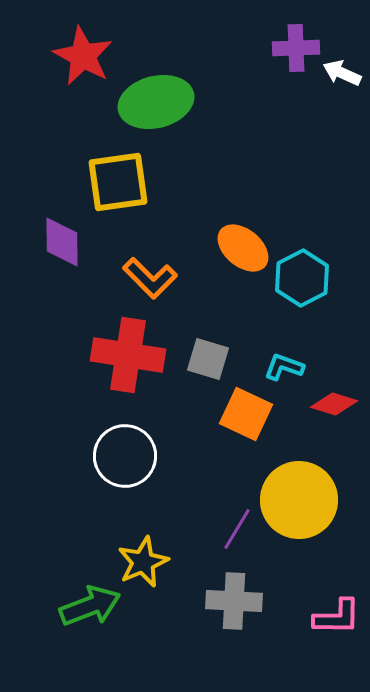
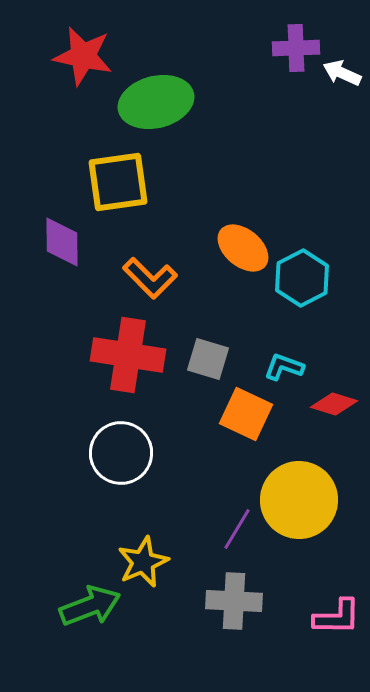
red star: rotated 16 degrees counterclockwise
white circle: moved 4 px left, 3 px up
